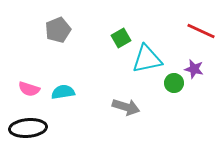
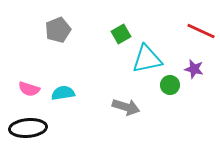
green square: moved 4 px up
green circle: moved 4 px left, 2 px down
cyan semicircle: moved 1 px down
